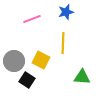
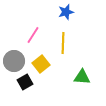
pink line: moved 1 px right, 16 px down; rotated 36 degrees counterclockwise
yellow square: moved 4 px down; rotated 24 degrees clockwise
black square: moved 2 px left, 2 px down; rotated 28 degrees clockwise
